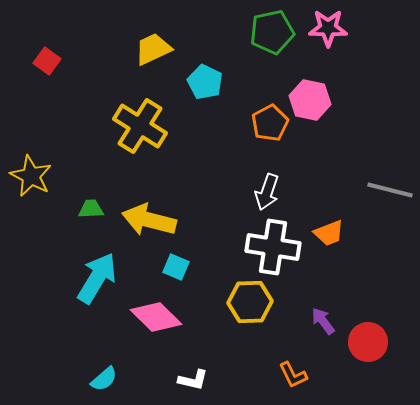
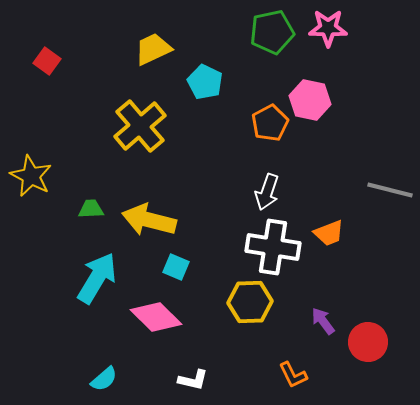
yellow cross: rotated 18 degrees clockwise
